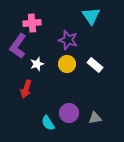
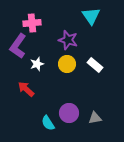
red arrow: rotated 114 degrees clockwise
